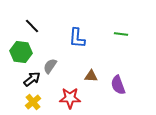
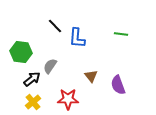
black line: moved 23 px right
brown triangle: rotated 48 degrees clockwise
red star: moved 2 px left, 1 px down
